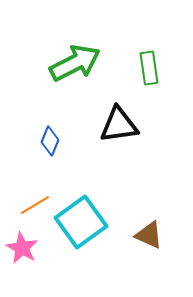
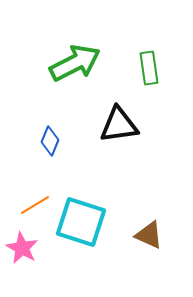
cyan square: rotated 36 degrees counterclockwise
